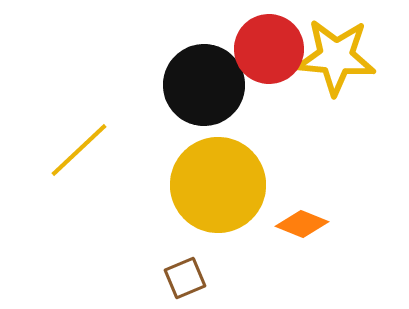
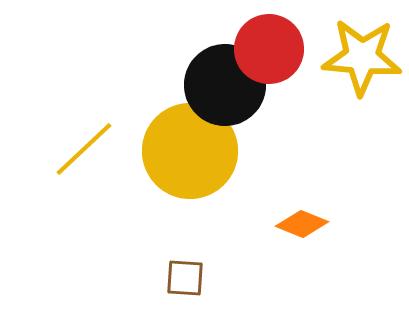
yellow star: moved 26 px right
black circle: moved 21 px right
yellow line: moved 5 px right, 1 px up
yellow circle: moved 28 px left, 34 px up
brown square: rotated 27 degrees clockwise
